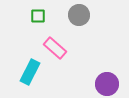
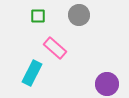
cyan rectangle: moved 2 px right, 1 px down
